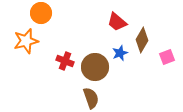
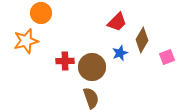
red trapezoid: rotated 85 degrees counterclockwise
red cross: rotated 24 degrees counterclockwise
brown circle: moved 3 px left
